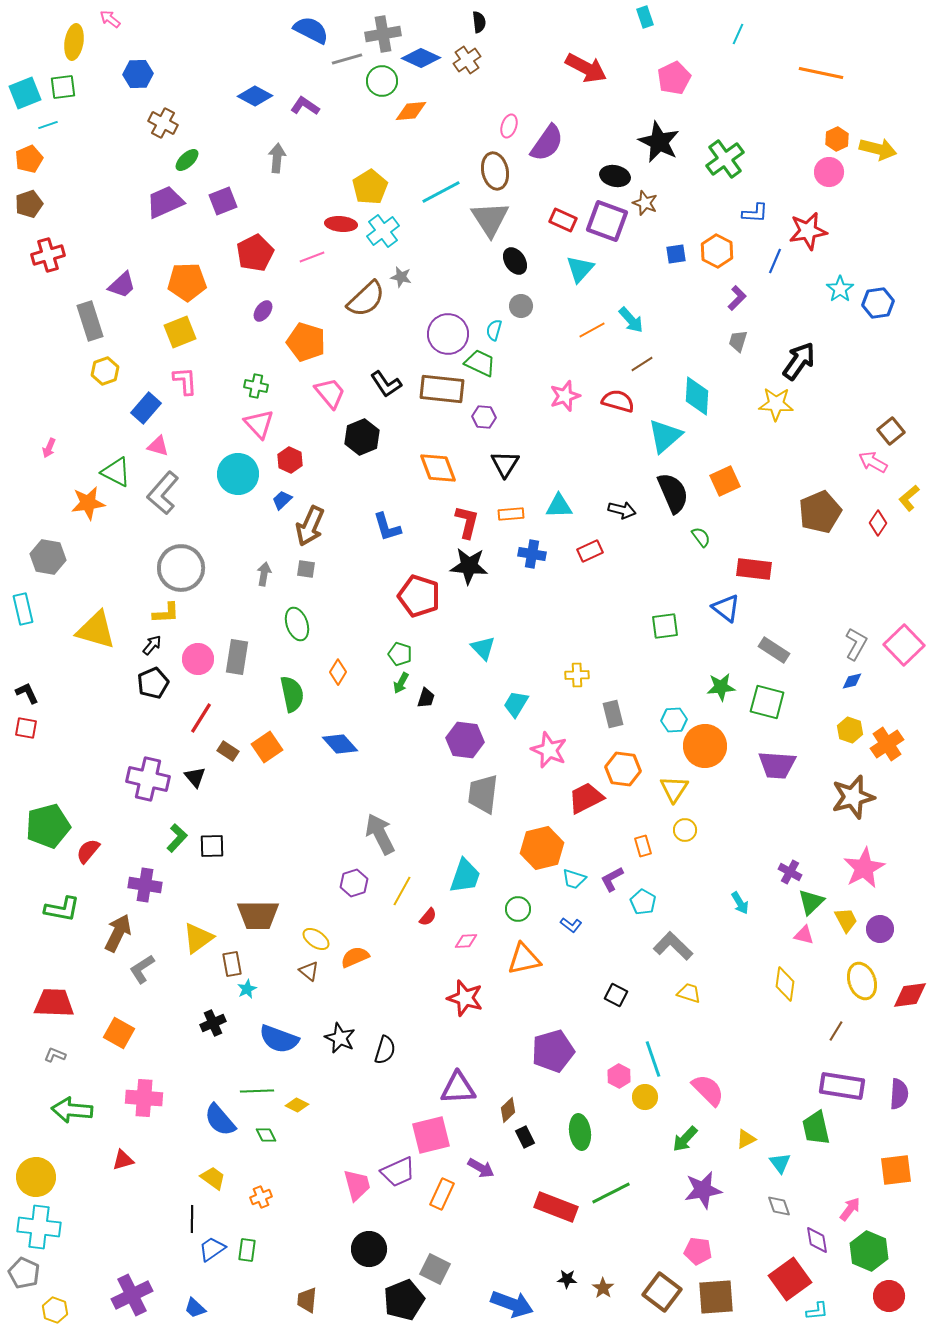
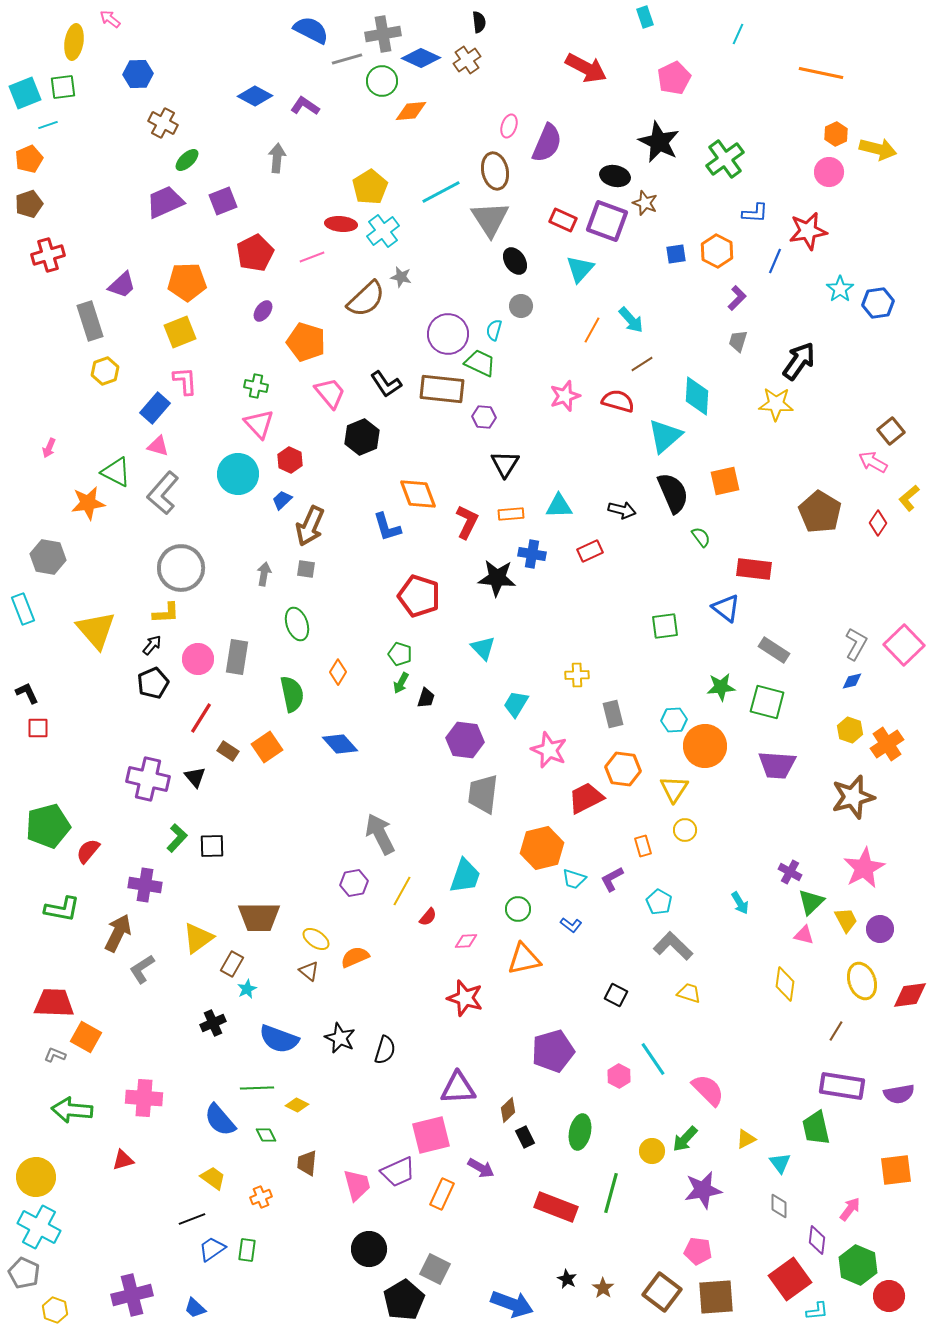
orange hexagon at (837, 139): moved 1 px left, 5 px up
purple semicircle at (547, 143): rotated 12 degrees counterclockwise
orange line at (592, 330): rotated 32 degrees counterclockwise
blue rectangle at (146, 408): moved 9 px right
orange diamond at (438, 468): moved 20 px left, 26 px down
orange square at (725, 481): rotated 12 degrees clockwise
brown pentagon at (820, 512): rotated 18 degrees counterclockwise
red L-shape at (467, 522): rotated 12 degrees clockwise
black star at (469, 566): moved 28 px right, 12 px down
cyan rectangle at (23, 609): rotated 8 degrees counterclockwise
yellow triangle at (96, 630): rotated 33 degrees clockwise
red square at (26, 728): moved 12 px right; rotated 10 degrees counterclockwise
purple hexagon at (354, 883): rotated 8 degrees clockwise
cyan pentagon at (643, 902): moved 16 px right
brown trapezoid at (258, 915): moved 1 px right, 2 px down
brown rectangle at (232, 964): rotated 40 degrees clockwise
orange square at (119, 1033): moved 33 px left, 4 px down
cyan line at (653, 1059): rotated 15 degrees counterclockwise
green line at (257, 1091): moved 3 px up
purple semicircle at (899, 1094): rotated 76 degrees clockwise
yellow circle at (645, 1097): moved 7 px right, 54 px down
green ellipse at (580, 1132): rotated 20 degrees clockwise
green line at (611, 1193): rotated 48 degrees counterclockwise
gray diamond at (779, 1206): rotated 20 degrees clockwise
black line at (192, 1219): rotated 68 degrees clockwise
cyan cross at (39, 1227): rotated 21 degrees clockwise
purple diamond at (817, 1240): rotated 16 degrees clockwise
green hexagon at (869, 1251): moved 11 px left, 14 px down
black star at (567, 1279): rotated 24 degrees clockwise
purple cross at (132, 1295): rotated 12 degrees clockwise
brown trapezoid at (307, 1300): moved 137 px up
black pentagon at (404, 1300): rotated 9 degrees counterclockwise
